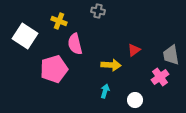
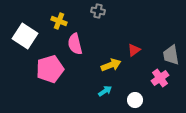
yellow arrow: rotated 24 degrees counterclockwise
pink pentagon: moved 4 px left
pink cross: moved 1 px down
cyan arrow: rotated 40 degrees clockwise
